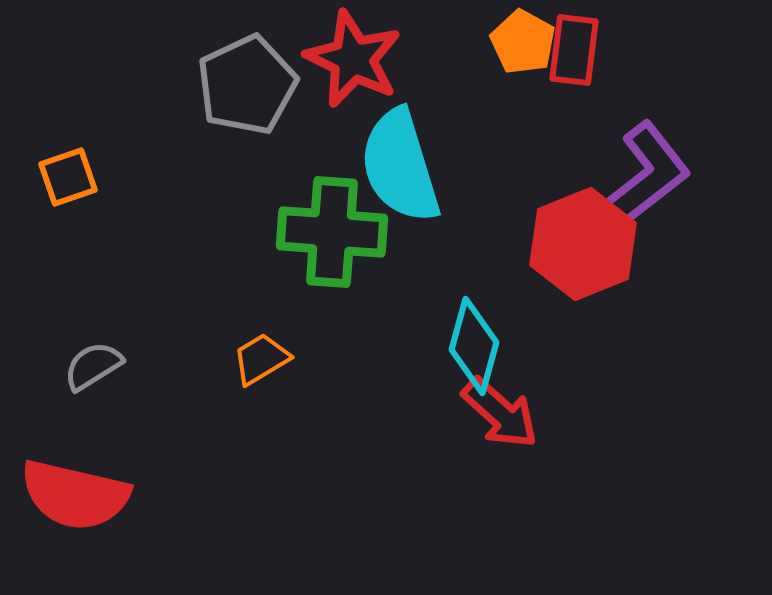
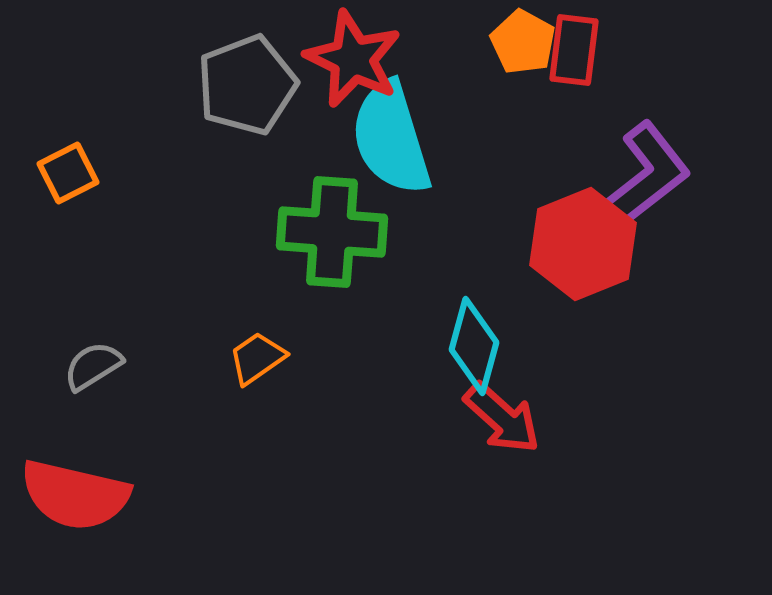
gray pentagon: rotated 4 degrees clockwise
cyan semicircle: moved 9 px left, 28 px up
orange square: moved 4 px up; rotated 8 degrees counterclockwise
orange trapezoid: moved 4 px left, 1 px up; rotated 4 degrees counterclockwise
red arrow: moved 2 px right, 5 px down
